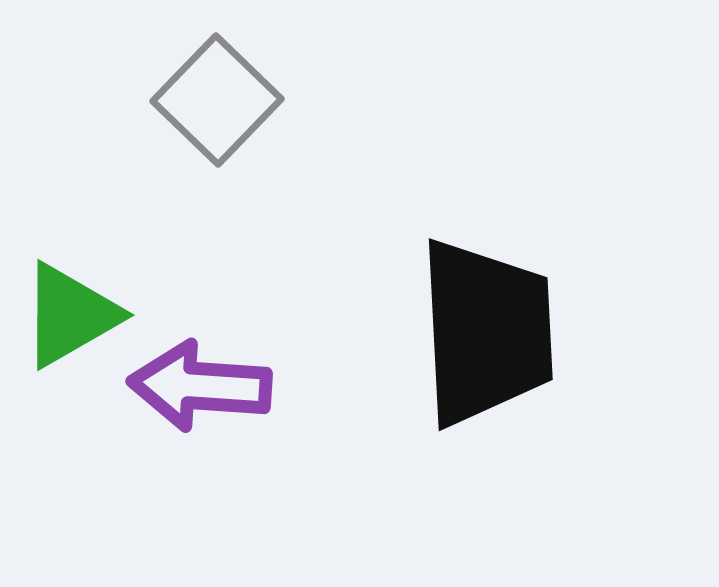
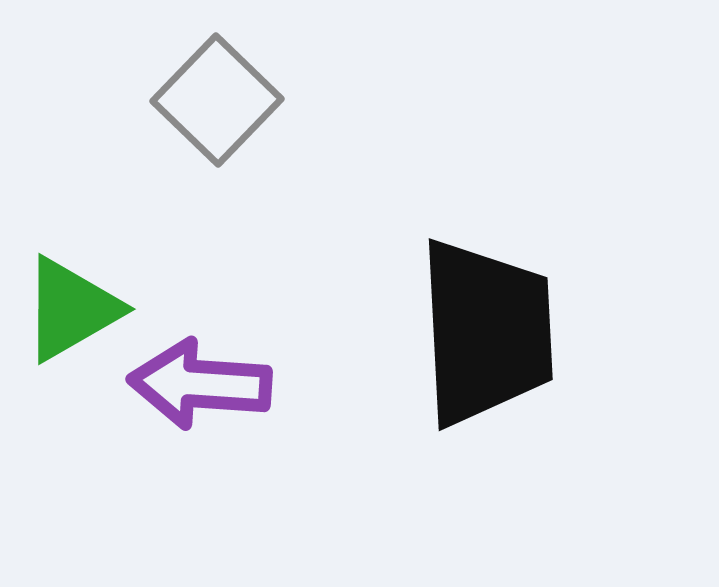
green triangle: moved 1 px right, 6 px up
purple arrow: moved 2 px up
